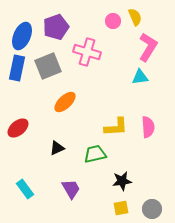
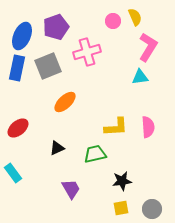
pink cross: rotated 32 degrees counterclockwise
cyan rectangle: moved 12 px left, 16 px up
